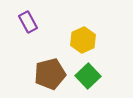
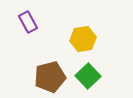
yellow hexagon: moved 1 px up; rotated 15 degrees clockwise
brown pentagon: moved 3 px down
